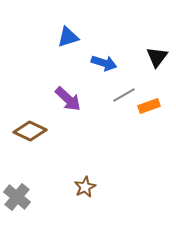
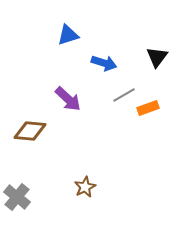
blue triangle: moved 2 px up
orange rectangle: moved 1 px left, 2 px down
brown diamond: rotated 20 degrees counterclockwise
